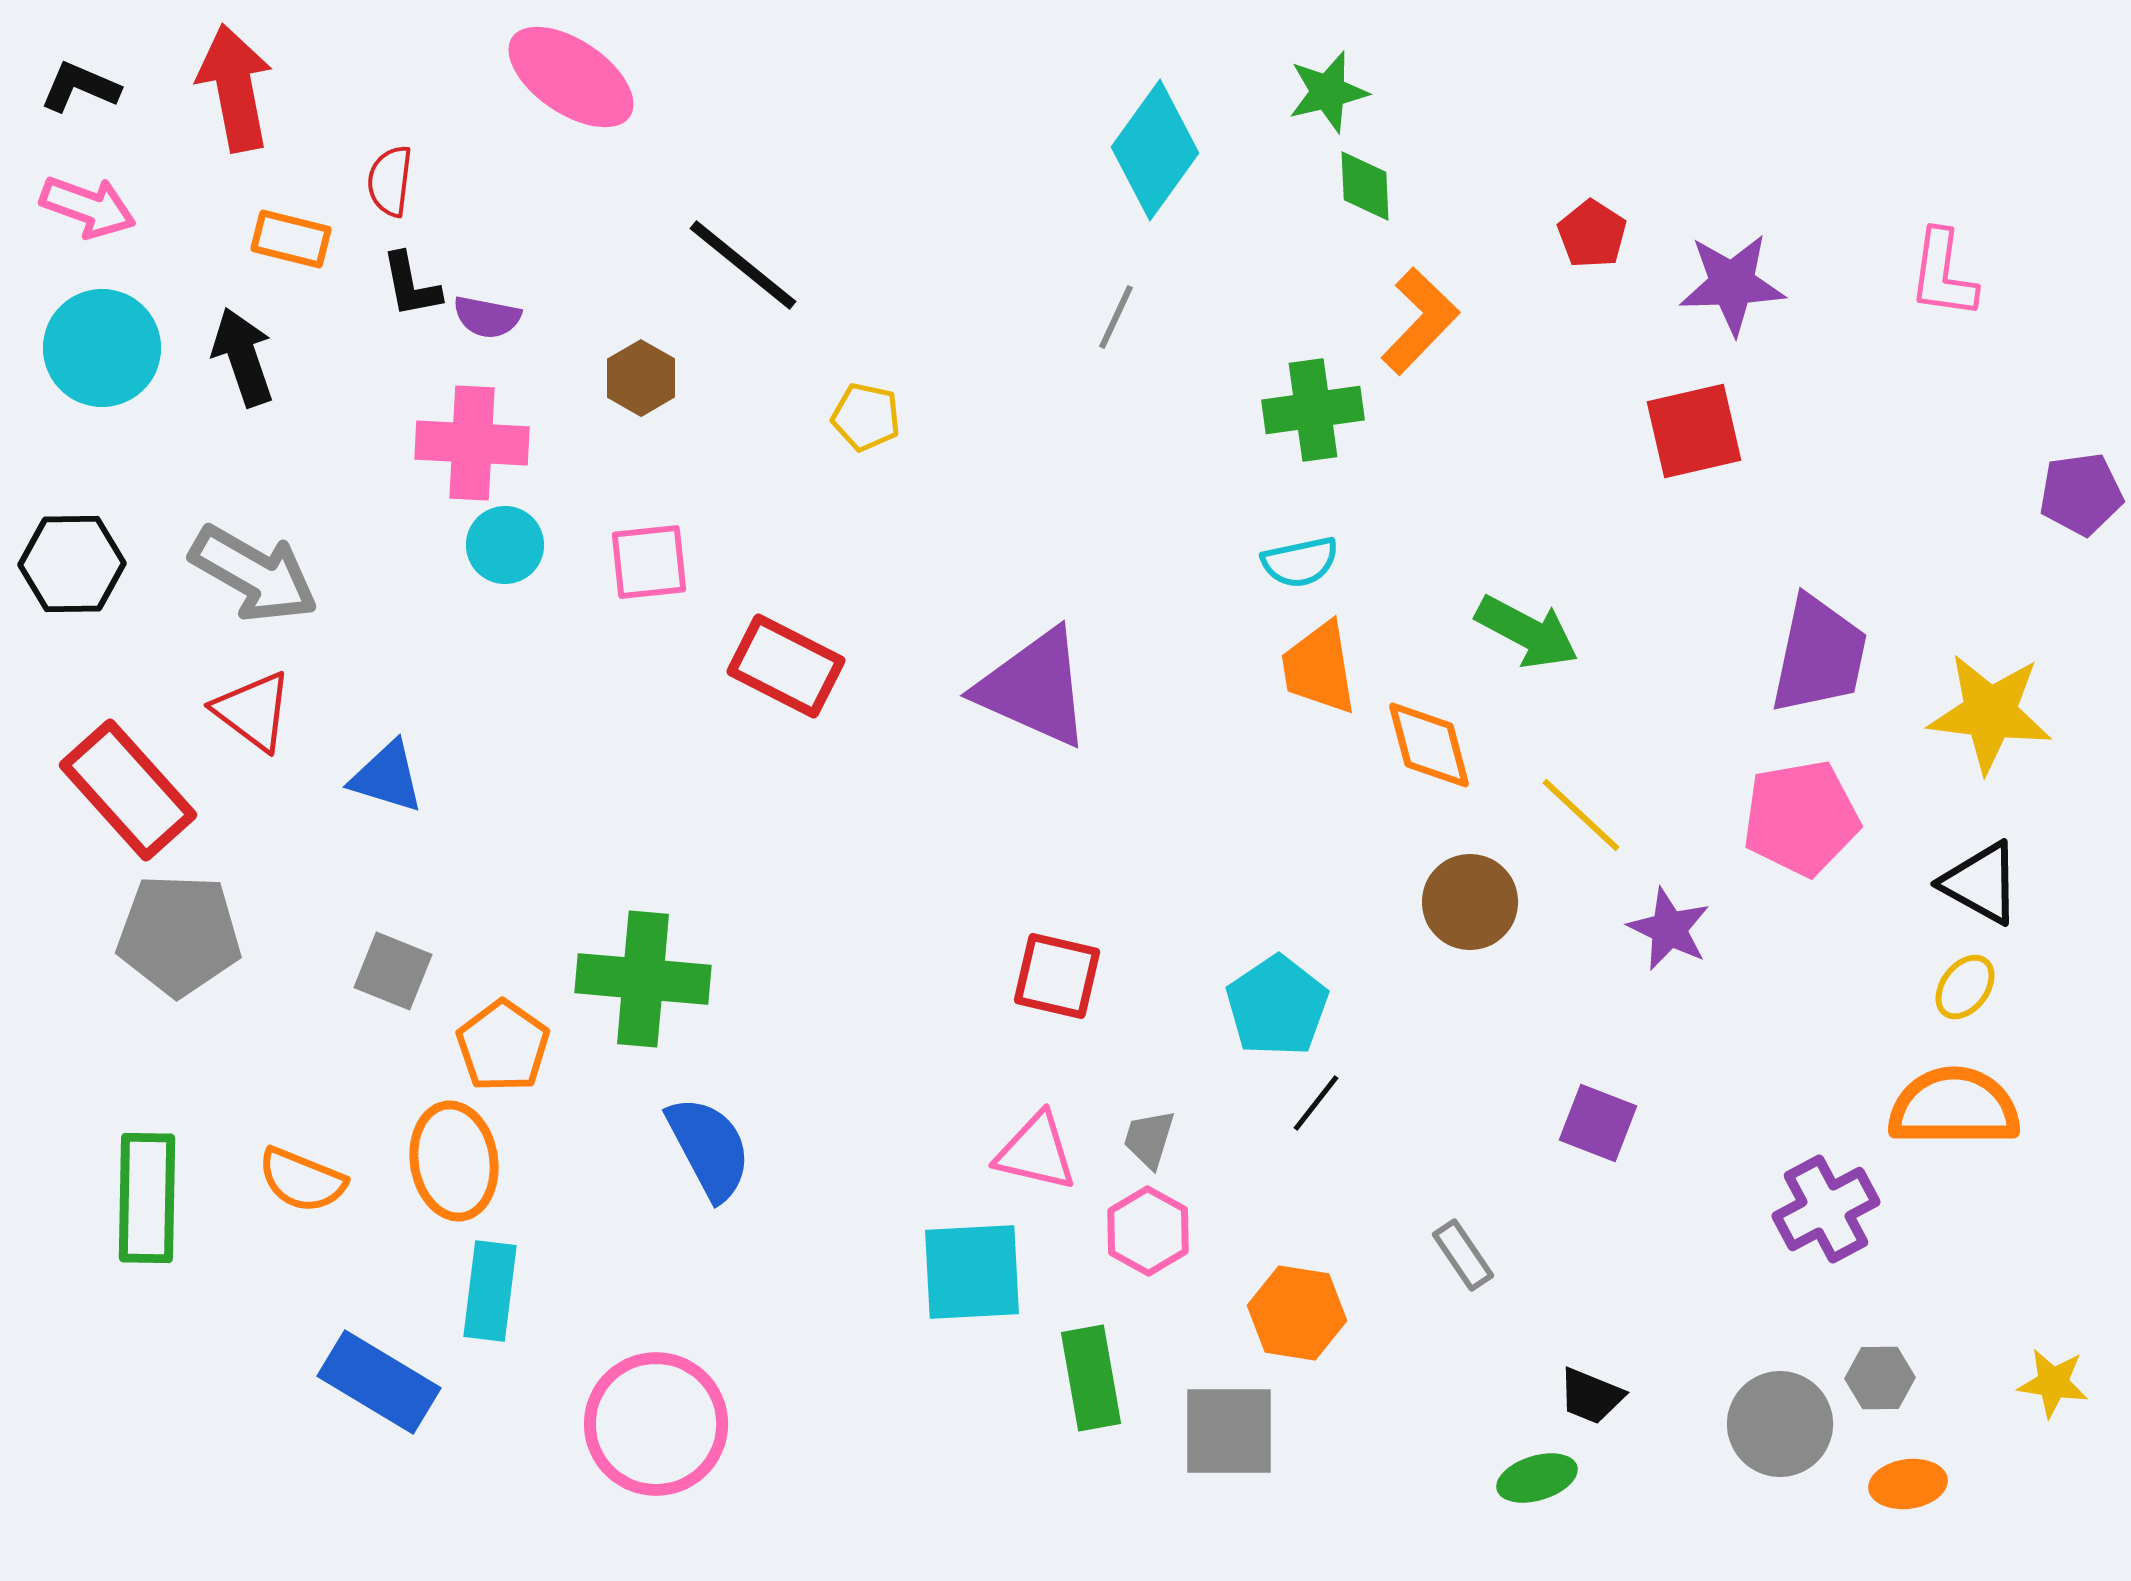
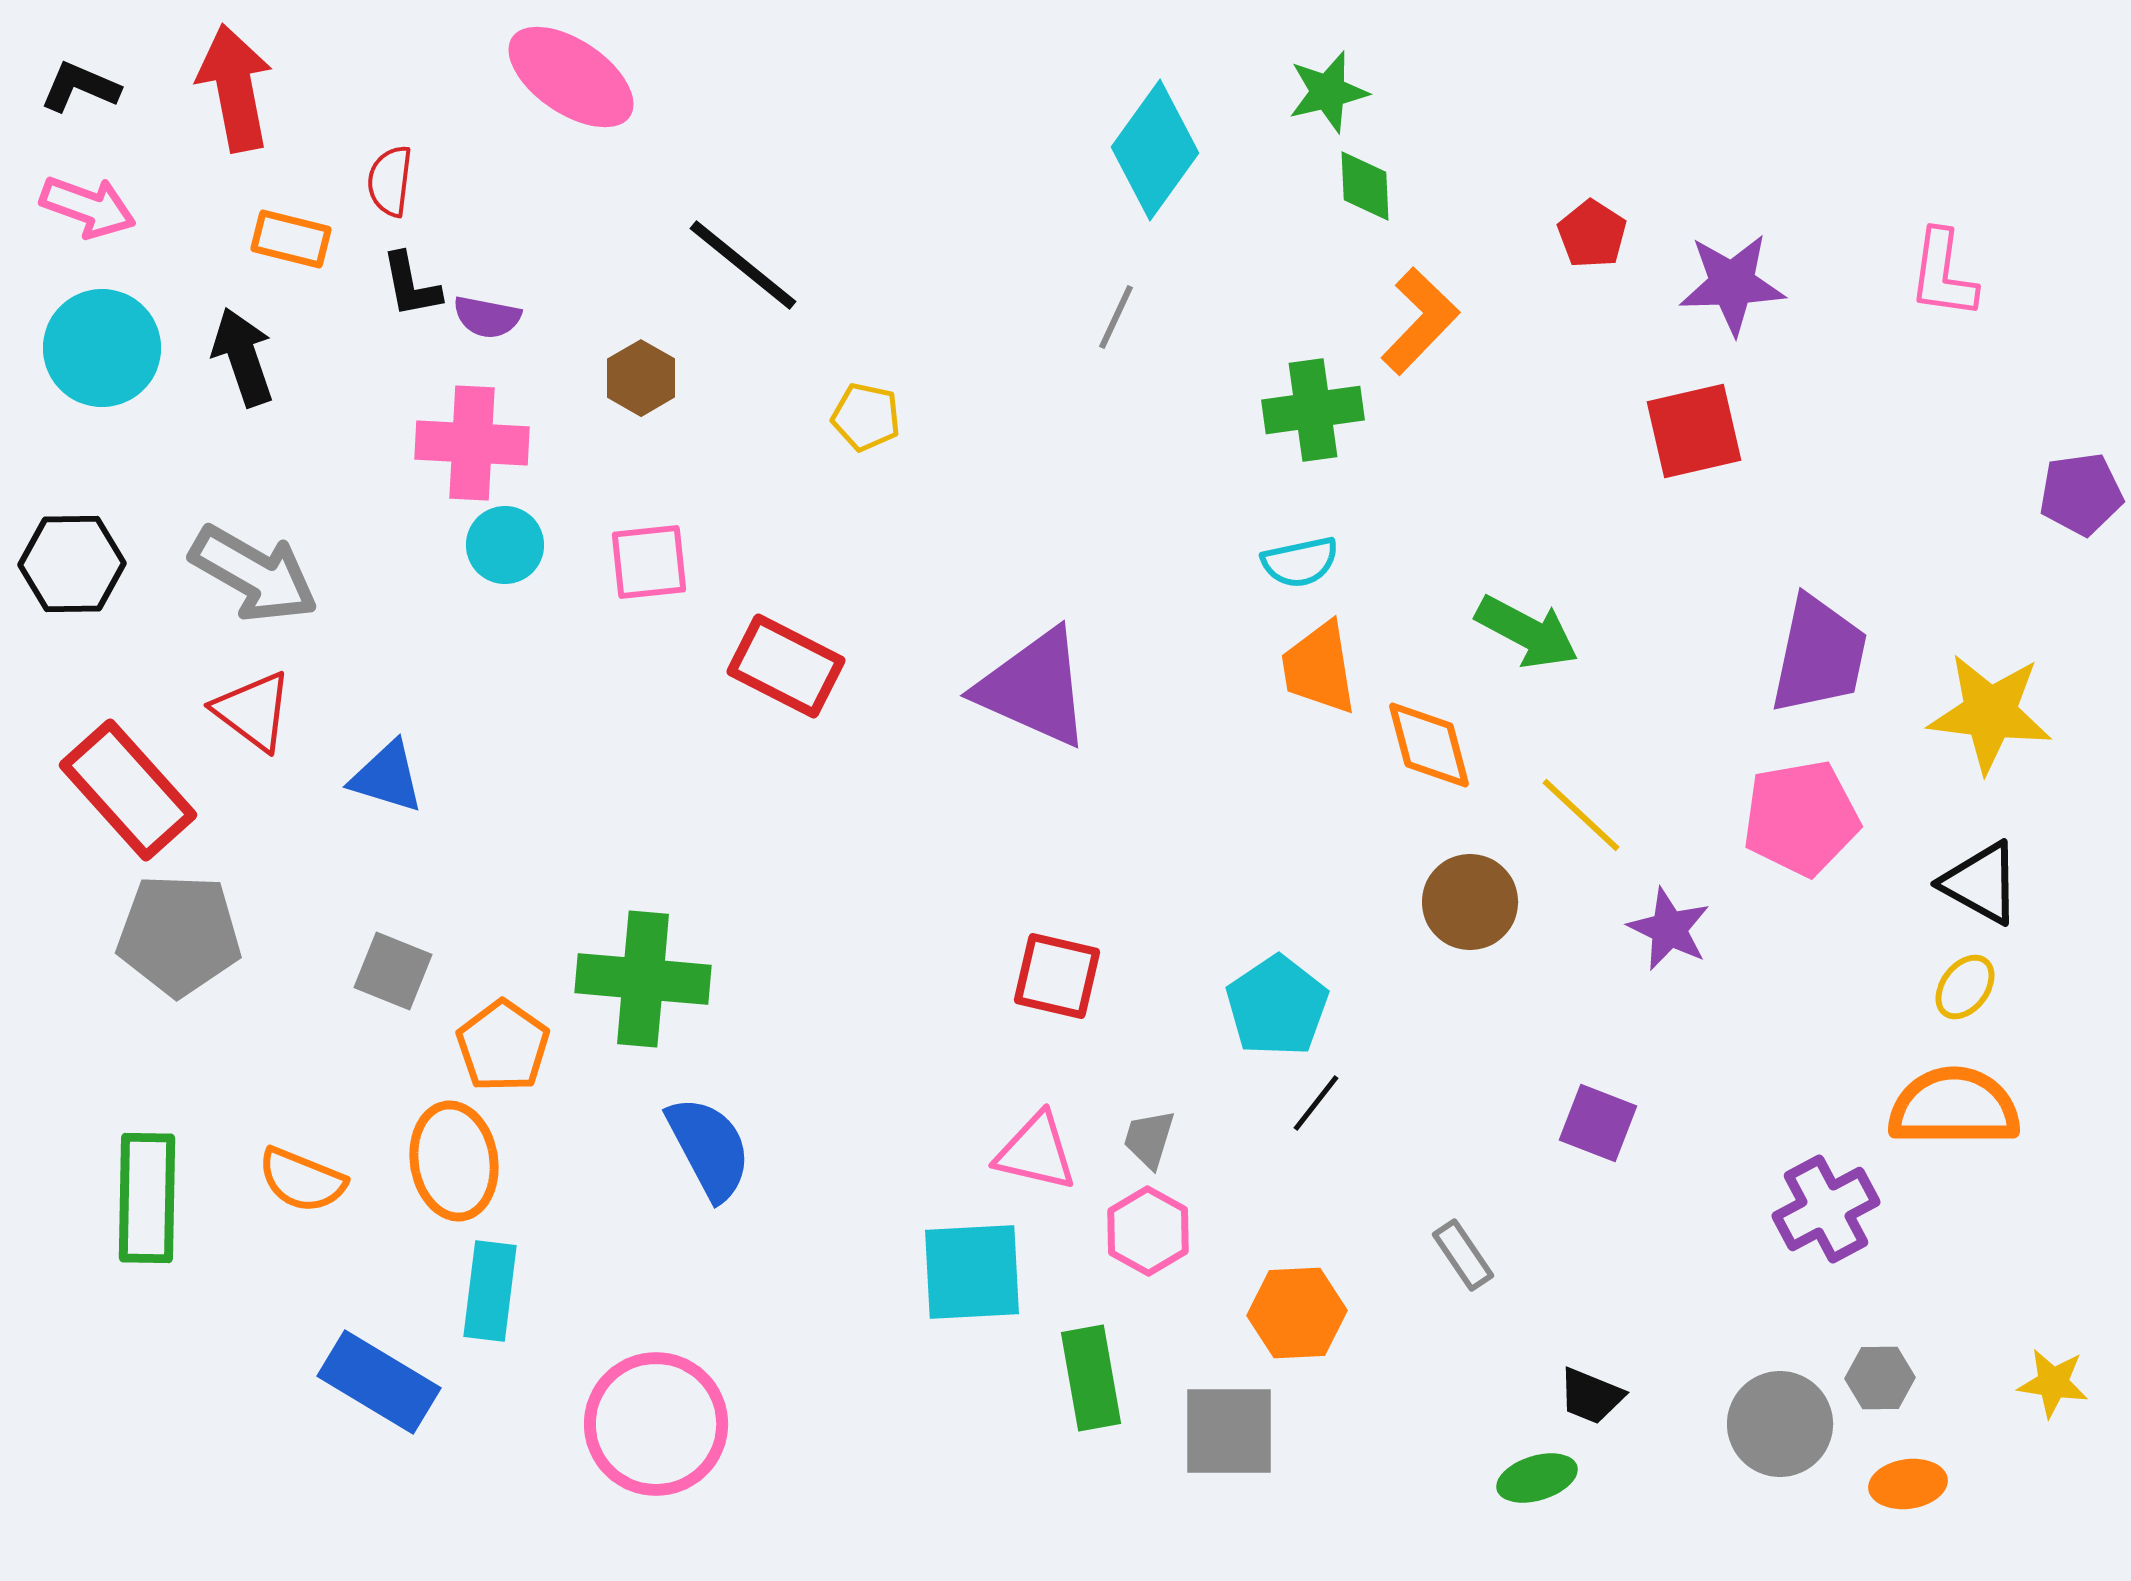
orange hexagon at (1297, 1313): rotated 12 degrees counterclockwise
